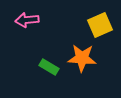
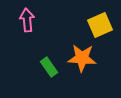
pink arrow: rotated 90 degrees clockwise
green rectangle: rotated 24 degrees clockwise
